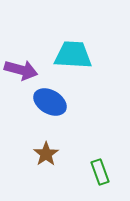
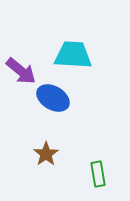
purple arrow: moved 1 px down; rotated 24 degrees clockwise
blue ellipse: moved 3 px right, 4 px up
green rectangle: moved 2 px left, 2 px down; rotated 10 degrees clockwise
